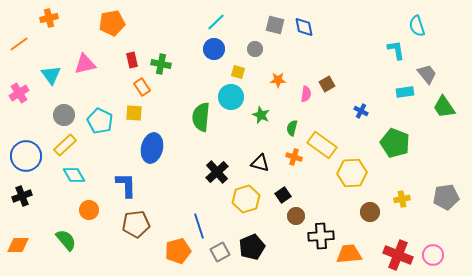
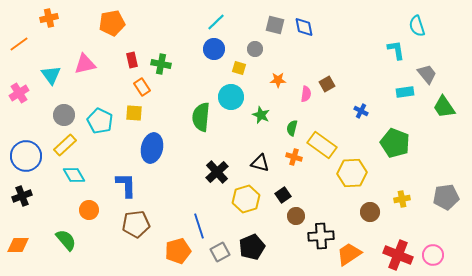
yellow square at (238, 72): moved 1 px right, 4 px up
orange trapezoid at (349, 254): rotated 28 degrees counterclockwise
